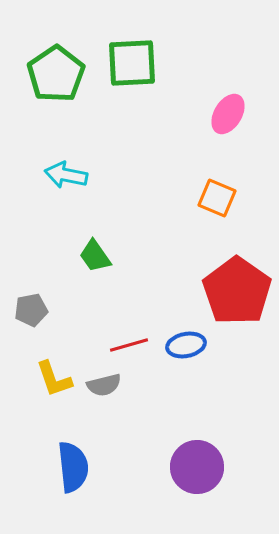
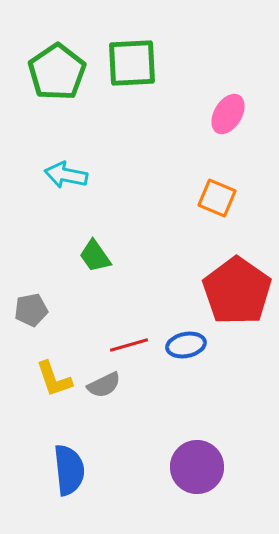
green pentagon: moved 1 px right, 2 px up
gray semicircle: rotated 12 degrees counterclockwise
blue semicircle: moved 4 px left, 3 px down
